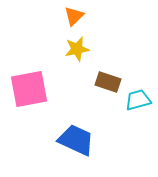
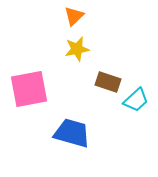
cyan trapezoid: moved 2 px left; rotated 152 degrees clockwise
blue trapezoid: moved 4 px left, 7 px up; rotated 9 degrees counterclockwise
